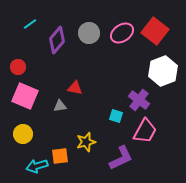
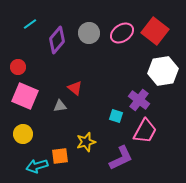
white hexagon: rotated 12 degrees clockwise
red triangle: rotated 28 degrees clockwise
